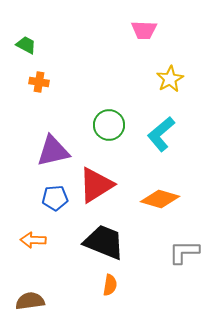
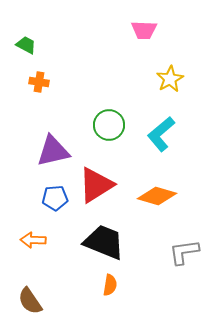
orange diamond: moved 3 px left, 3 px up
gray L-shape: rotated 8 degrees counterclockwise
brown semicircle: rotated 116 degrees counterclockwise
